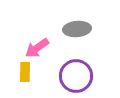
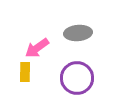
gray ellipse: moved 1 px right, 4 px down
purple circle: moved 1 px right, 2 px down
